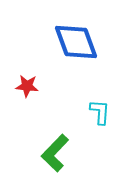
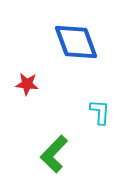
red star: moved 2 px up
green L-shape: moved 1 px left, 1 px down
